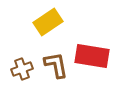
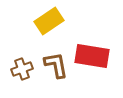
yellow rectangle: moved 1 px right, 1 px up
